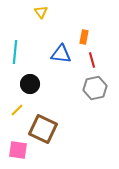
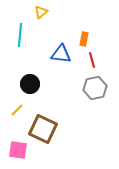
yellow triangle: rotated 24 degrees clockwise
orange rectangle: moved 2 px down
cyan line: moved 5 px right, 17 px up
